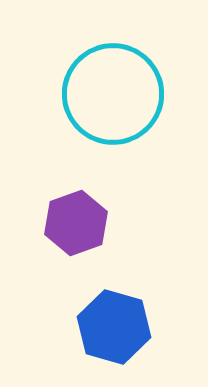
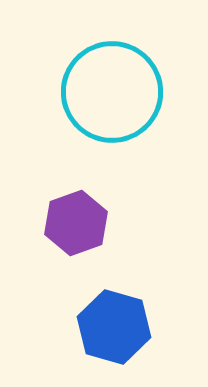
cyan circle: moved 1 px left, 2 px up
